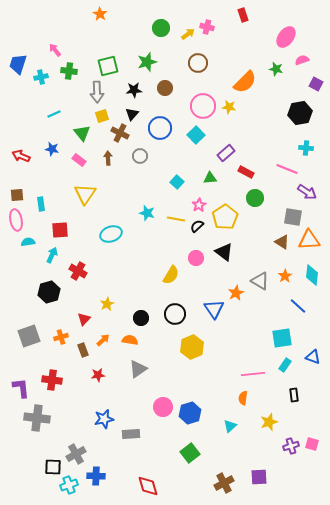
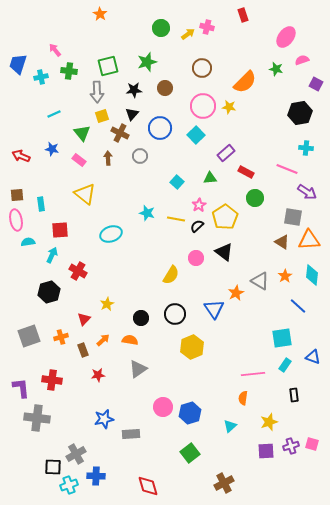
brown circle at (198, 63): moved 4 px right, 5 px down
yellow triangle at (85, 194): rotated 25 degrees counterclockwise
purple square at (259, 477): moved 7 px right, 26 px up
